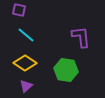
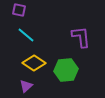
yellow diamond: moved 9 px right
green hexagon: rotated 15 degrees counterclockwise
